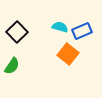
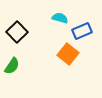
cyan semicircle: moved 9 px up
